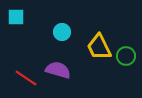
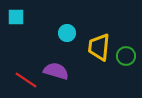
cyan circle: moved 5 px right, 1 px down
yellow trapezoid: rotated 32 degrees clockwise
purple semicircle: moved 2 px left, 1 px down
red line: moved 2 px down
